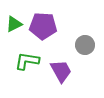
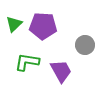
green triangle: rotated 18 degrees counterclockwise
green L-shape: moved 1 px down
